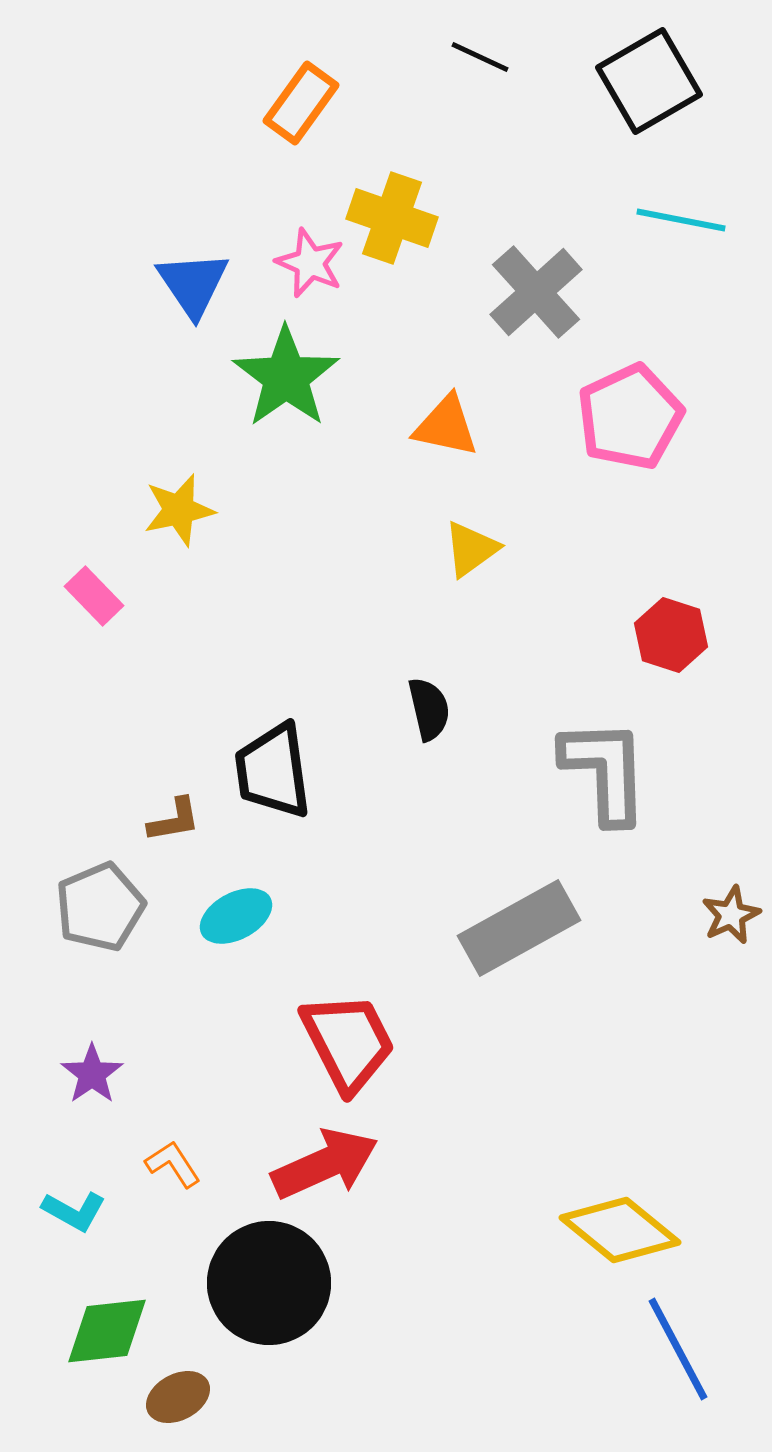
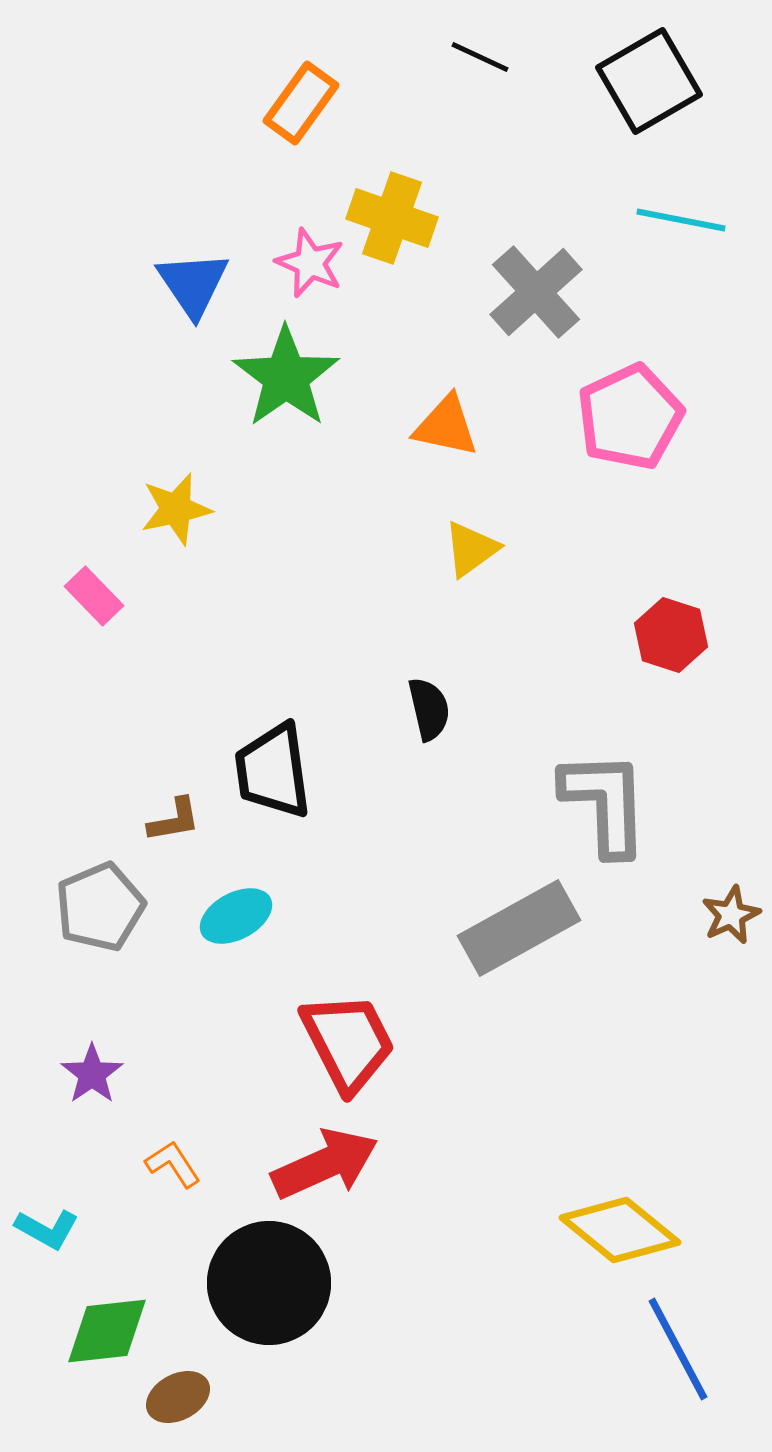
yellow star: moved 3 px left, 1 px up
gray L-shape: moved 32 px down
cyan L-shape: moved 27 px left, 18 px down
